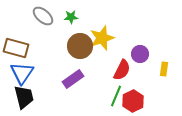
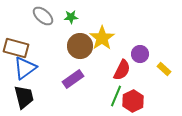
yellow star: rotated 15 degrees counterclockwise
yellow rectangle: rotated 56 degrees counterclockwise
blue triangle: moved 3 px right, 5 px up; rotated 20 degrees clockwise
